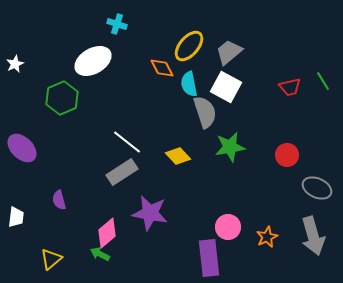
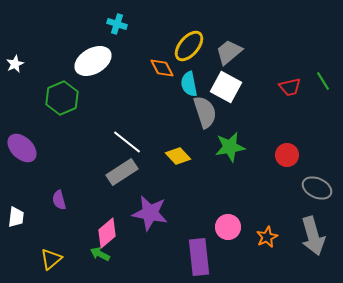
purple rectangle: moved 10 px left, 1 px up
